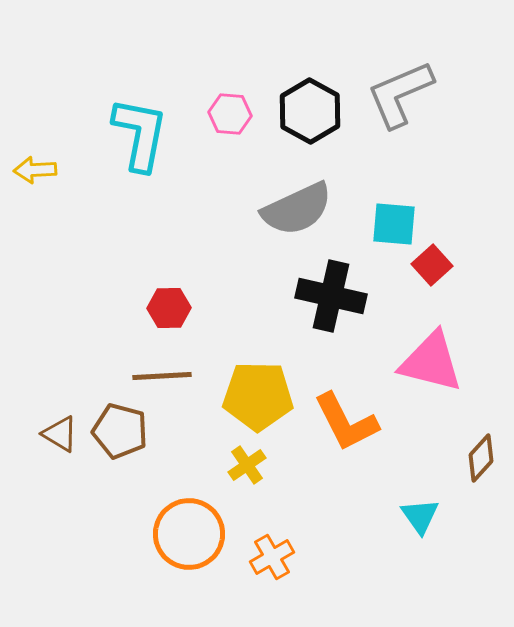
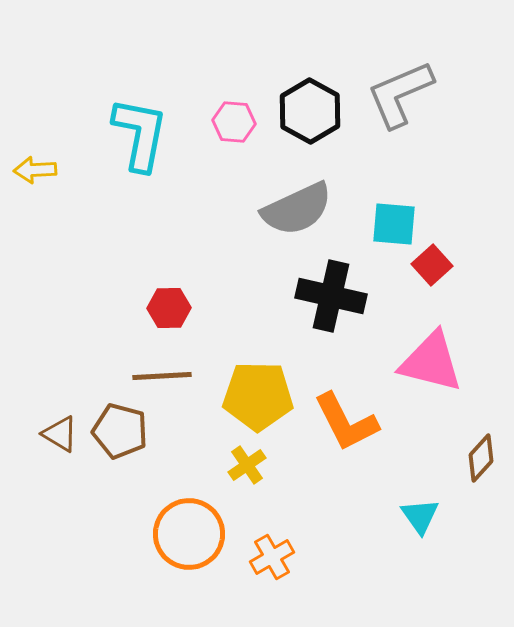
pink hexagon: moved 4 px right, 8 px down
